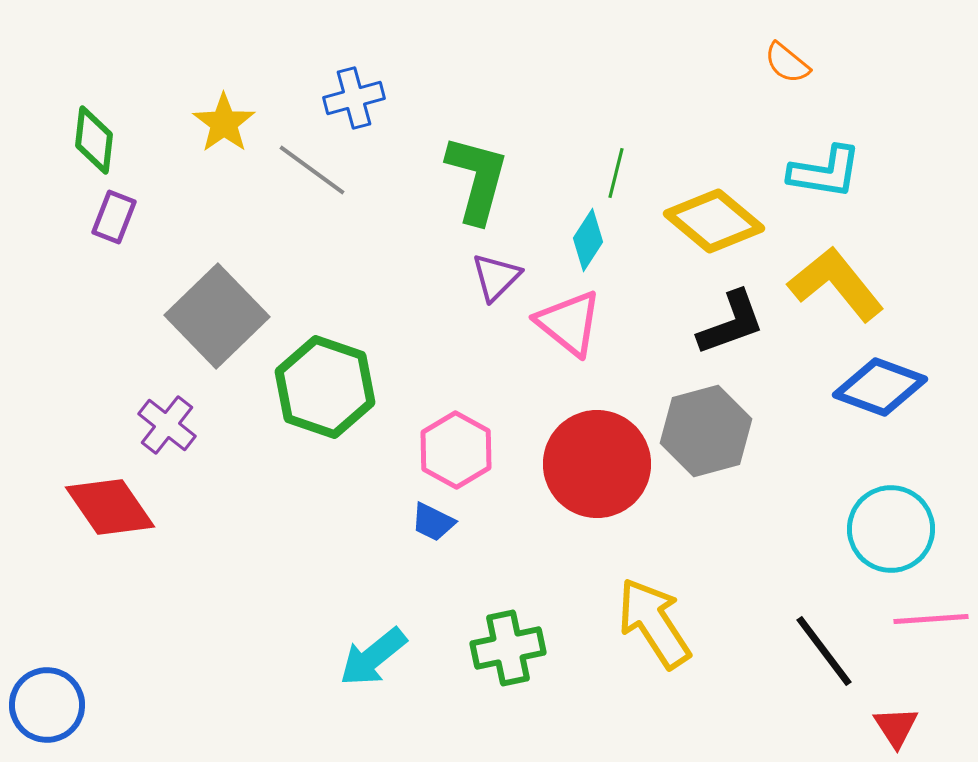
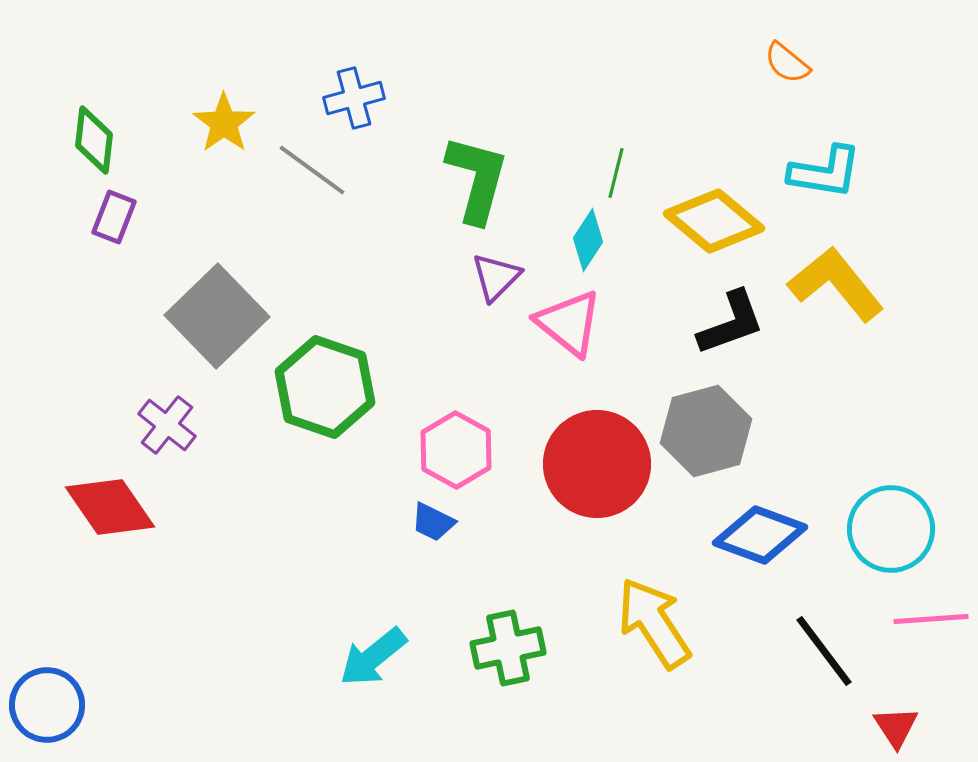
blue diamond: moved 120 px left, 148 px down
